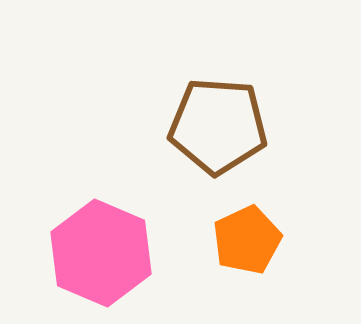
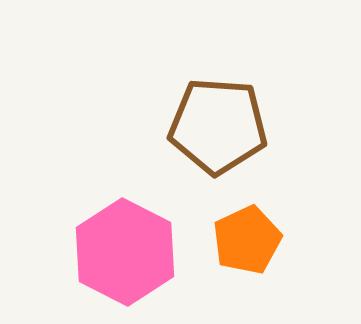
pink hexagon: moved 24 px right, 1 px up; rotated 4 degrees clockwise
